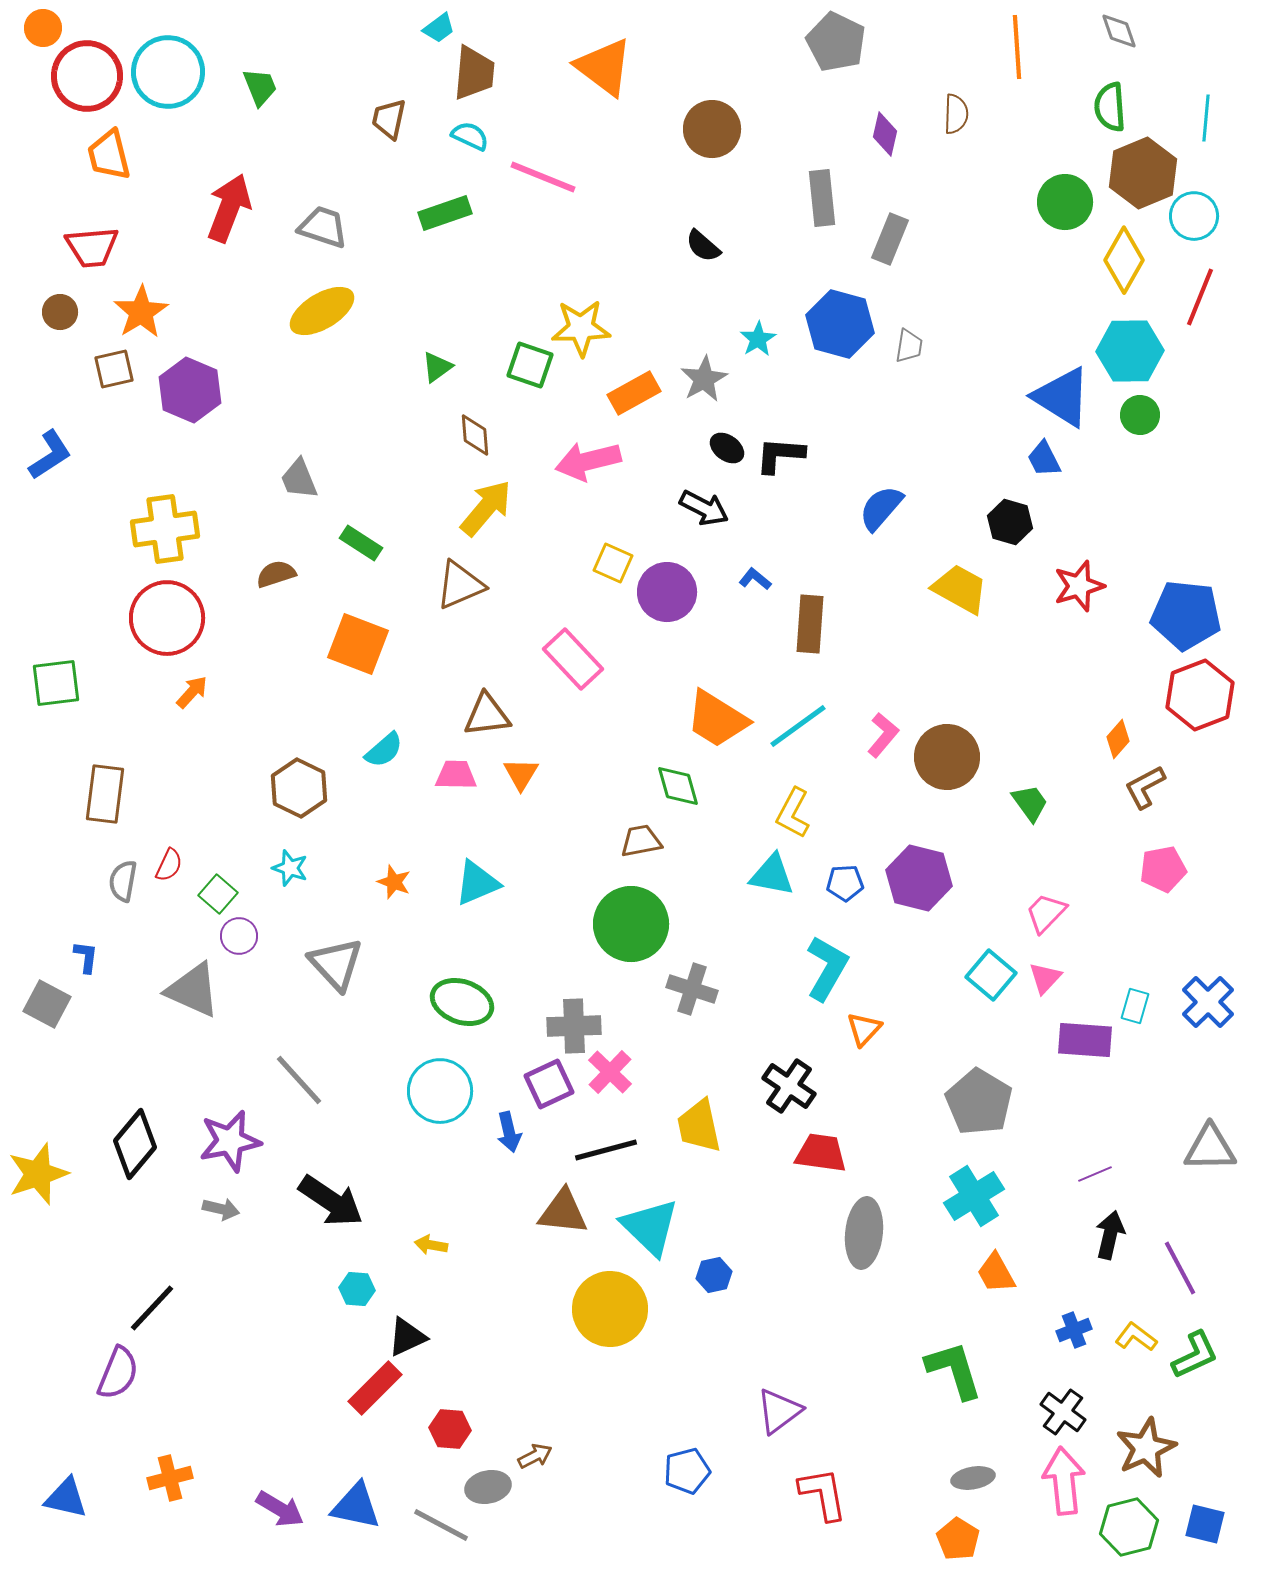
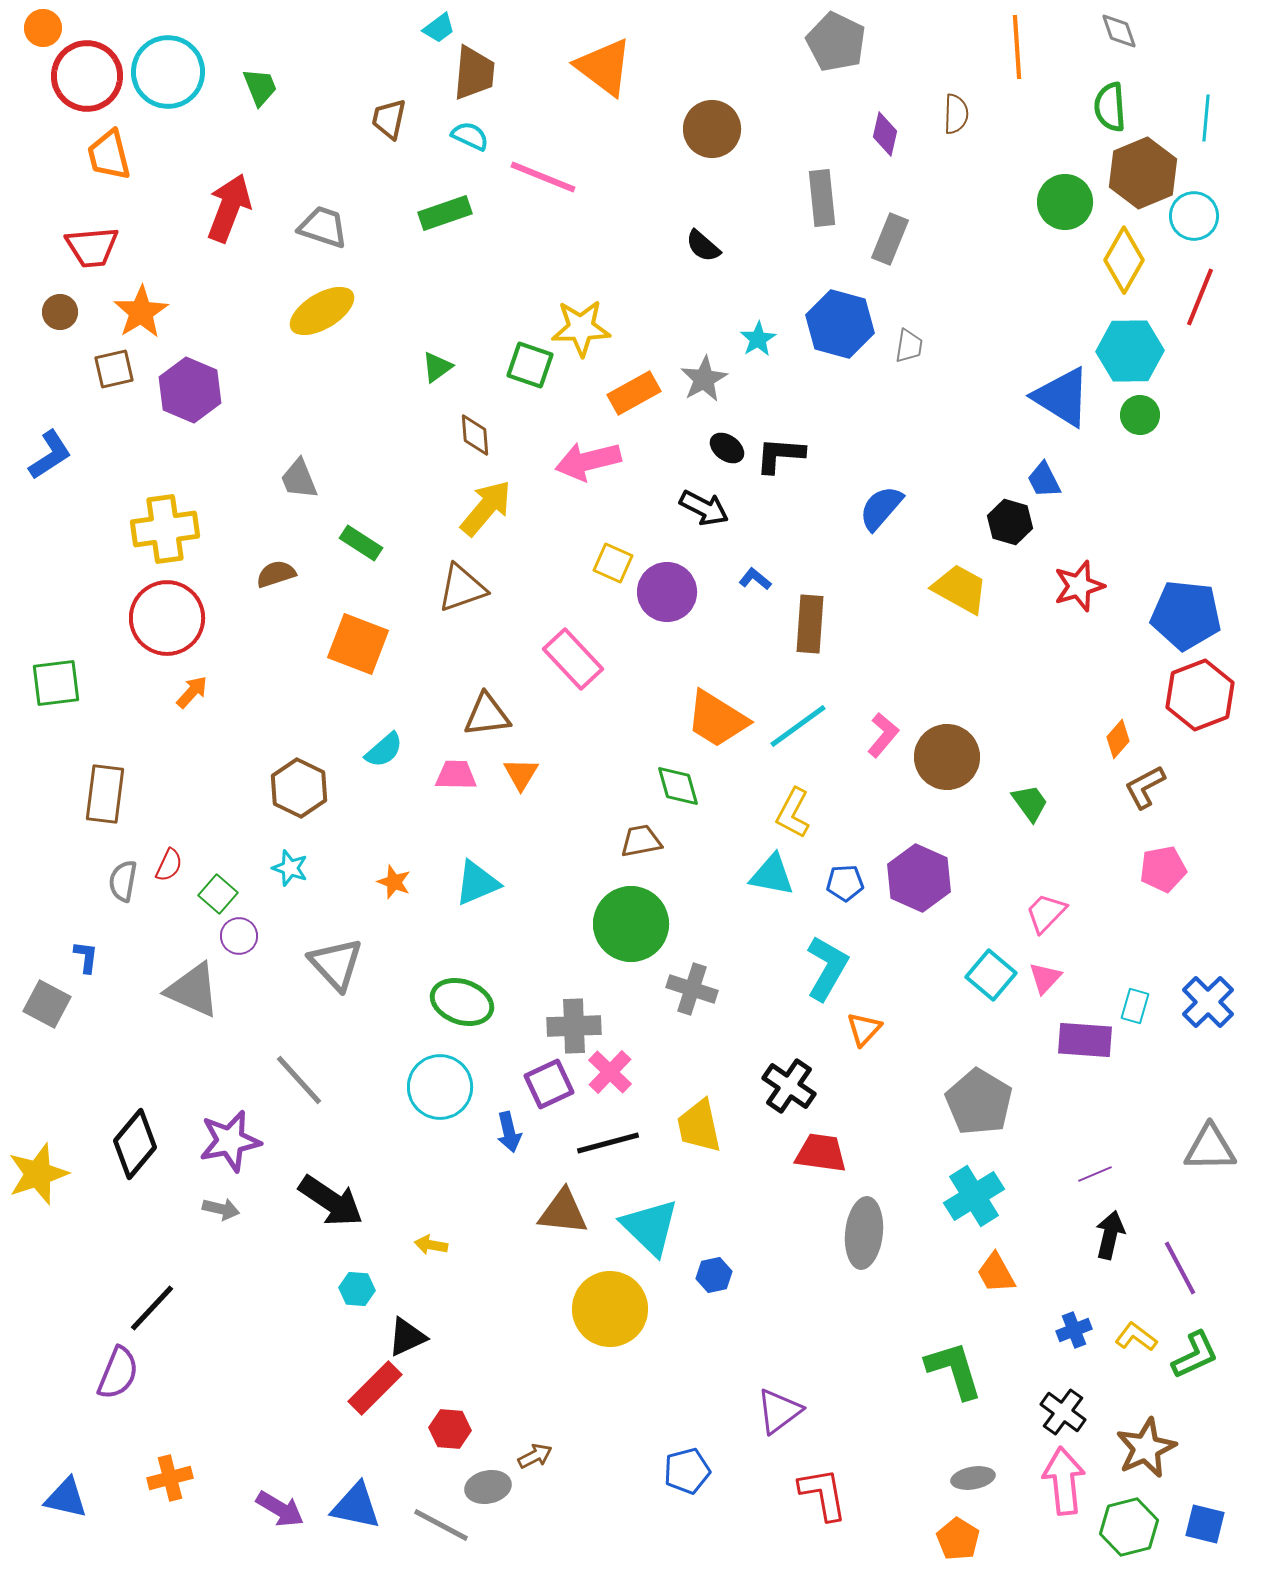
blue trapezoid at (1044, 459): moved 21 px down
brown triangle at (460, 585): moved 2 px right, 3 px down; rotated 4 degrees clockwise
purple hexagon at (919, 878): rotated 10 degrees clockwise
cyan circle at (440, 1091): moved 4 px up
black line at (606, 1150): moved 2 px right, 7 px up
